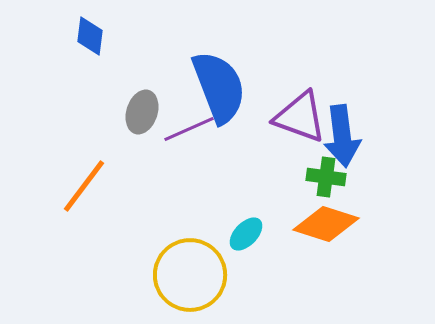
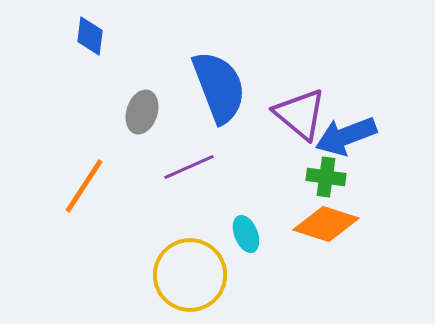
purple triangle: moved 3 px up; rotated 20 degrees clockwise
purple line: moved 38 px down
blue arrow: moved 4 px right; rotated 76 degrees clockwise
orange line: rotated 4 degrees counterclockwise
cyan ellipse: rotated 66 degrees counterclockwise
